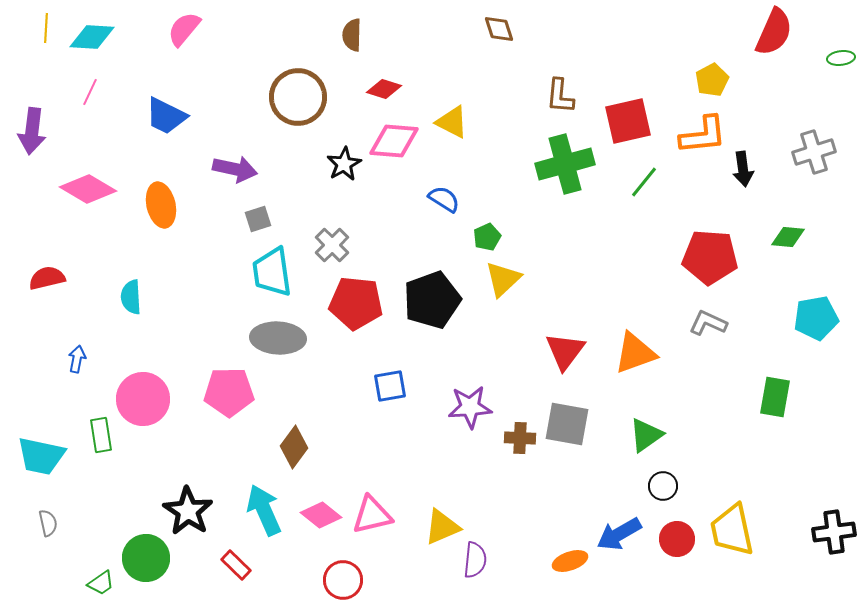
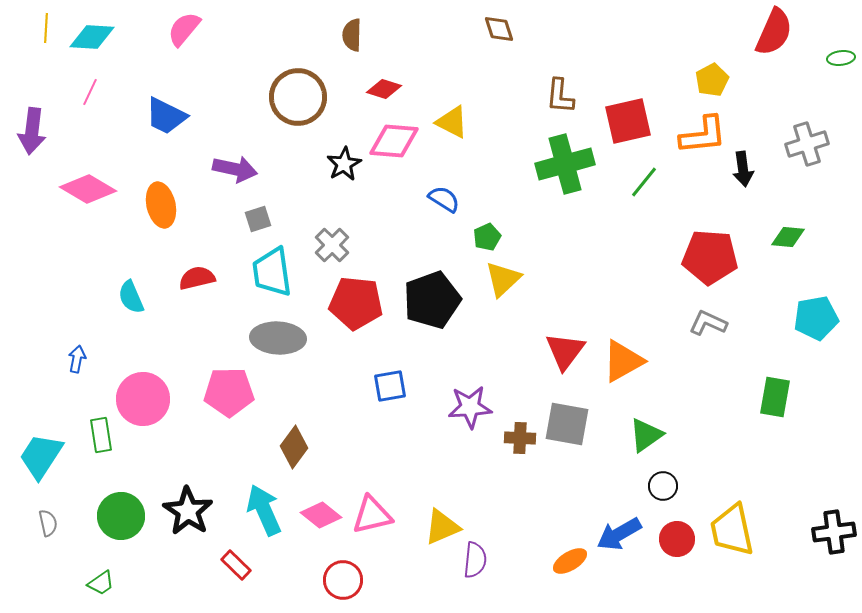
gray cross at (814, 152): moved 7 px left, 8 px up
red semicircle at (47, 278): moved 150 px right
cyan semicircle at (131, 297): rotated 20 degrees counterclockwise
orange triangle at (635, 353): moved 12 px left, 8 px down; rotated 9 degrees counterclockwise
cyan trapezoid at (41, 456): rotated 111 degrees clockwise
green circle at (146, 558): moved 25 px left, 42 px up
orange ellipse at (570, 561): rotated 12 degrees counterclockwise
